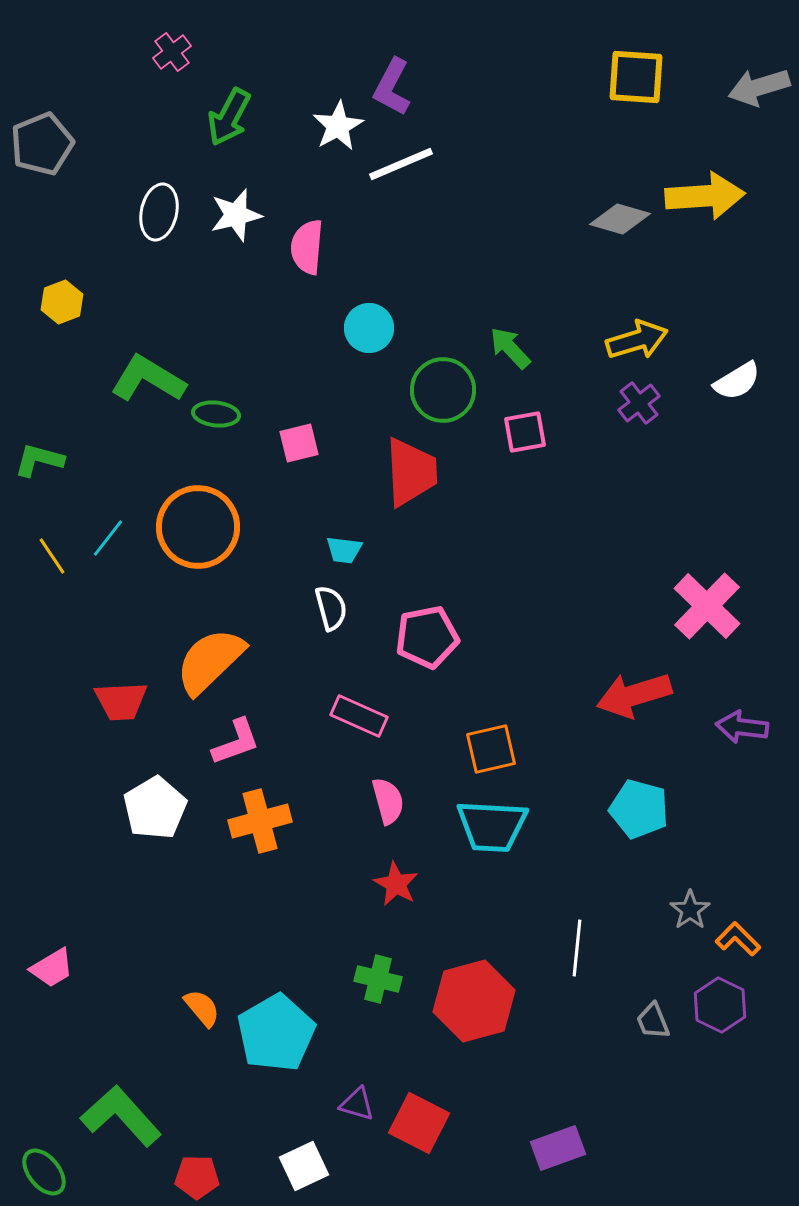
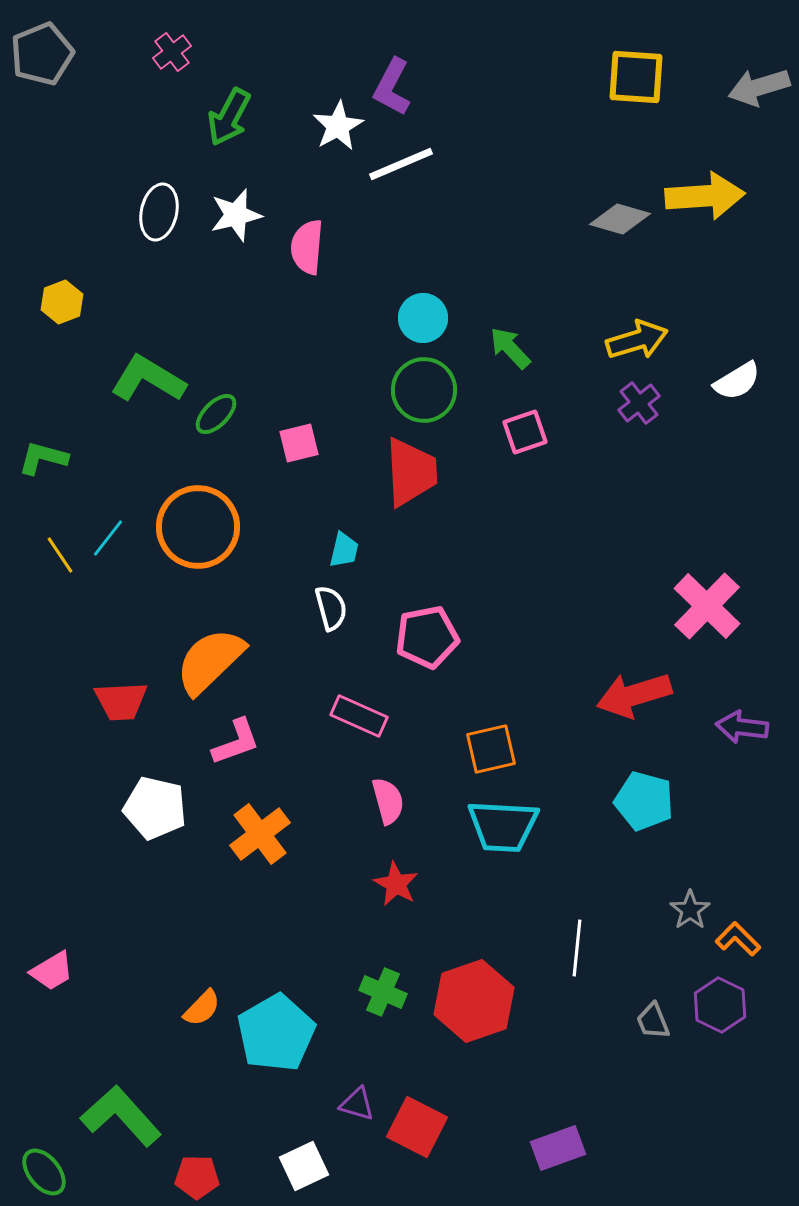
gray pentagon at (42, 144): moved 90 px up
cyan circle at (369, 328): moved 54 px right, 10 px up
green circle at (443, 390): moved 19 px left
green ellipse at (216, 414): rotated 51 degrees counterclockwise
pink square at (525, 432): rotated 9 degrees counterclockwise
green L-shape at (39, 460): moved 4 px right, 2 px up
cyan trapezoid at (344, 550): rotated 84 degrees counterclockwise
yellow line at (52, 556): moved 8 px right, 1 px up
white pentagon at (155, 808): rotated 28 degrees counterclockwise
cyan pentagon at (639, 809): moved 5 px right, 8 px up
orange cross at (260, 821): moved 13 px down; rotated 22 degrees counterclockwise
cyan trapezoid at (492, 826): moved 11 px right
pink trapezoid at (52, 968): moved 3 px down
green cross at (378, 979): moved 5 px right, 13 px down; rotated 9 degrees clockwise
red hexagon at (474, 1001): rotated 4 degrees counterclockwise
orange semicircle at (202, 1008): rotated 84 degrees clockwise
red square at (419, 1123): moved 2 px left, 4 px down
